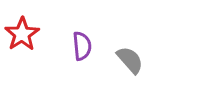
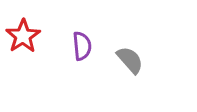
red star: moved 1 px right, 2 px down
